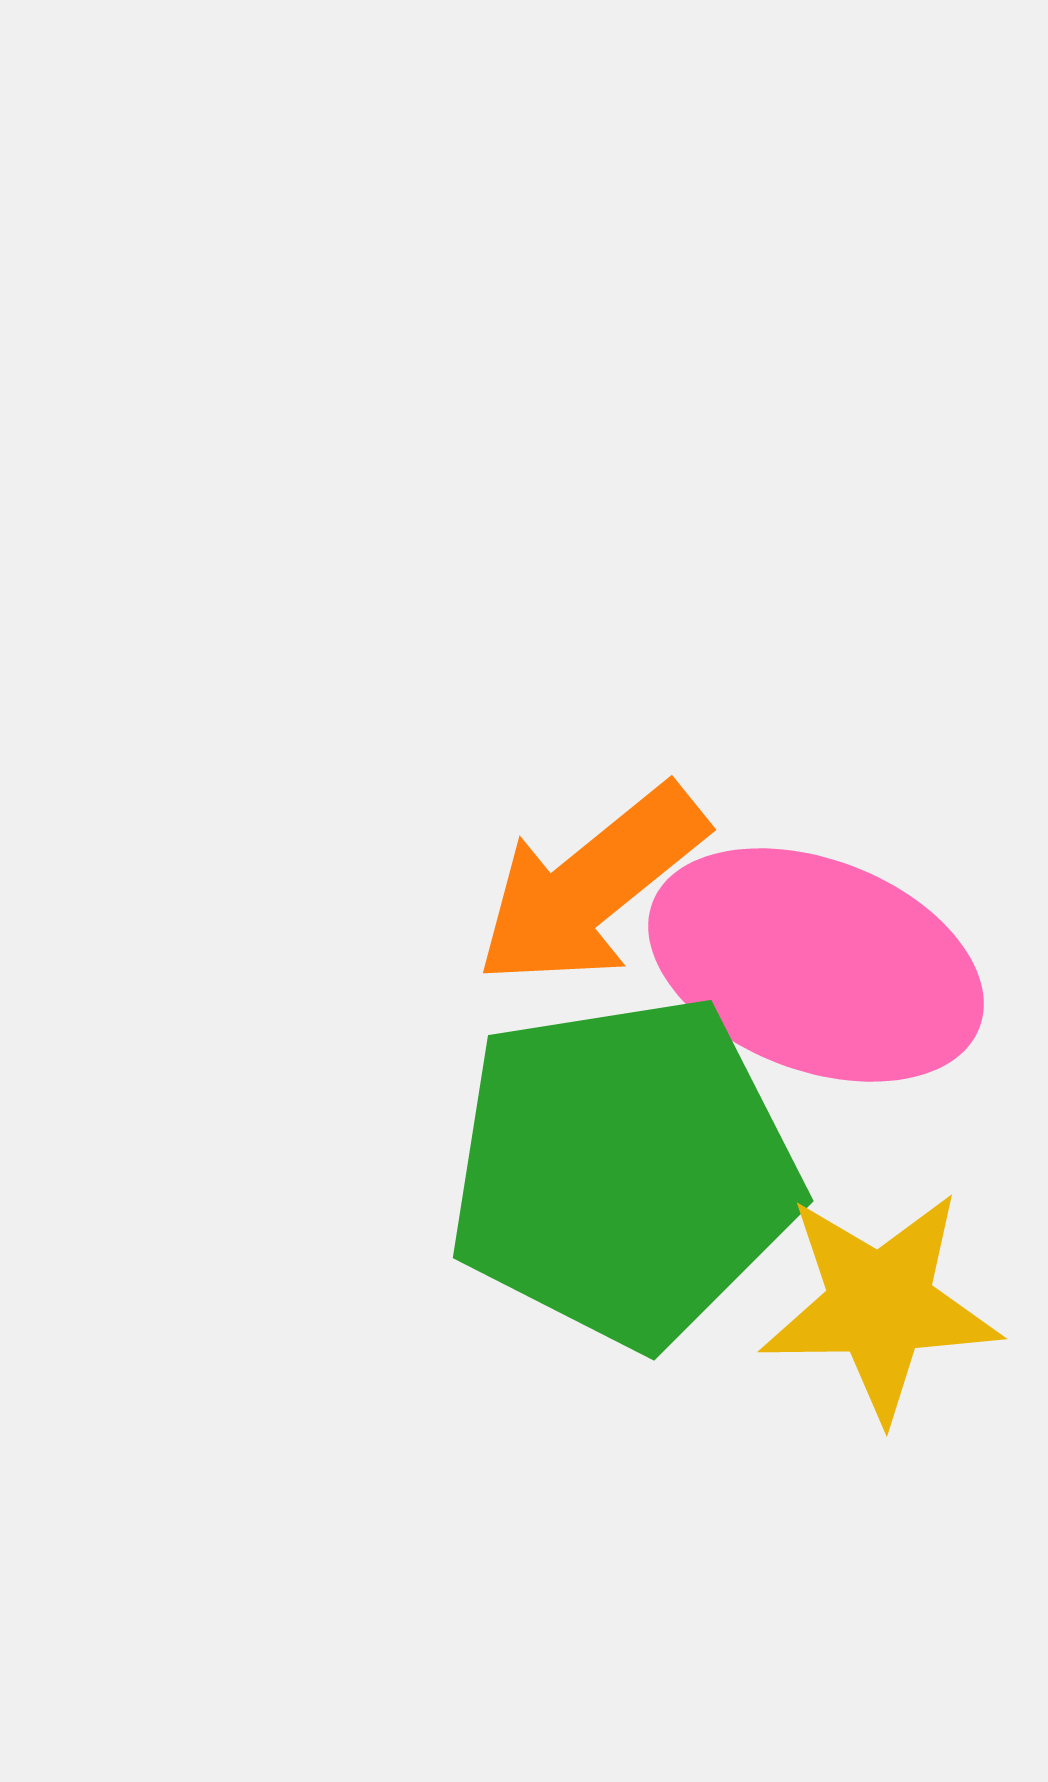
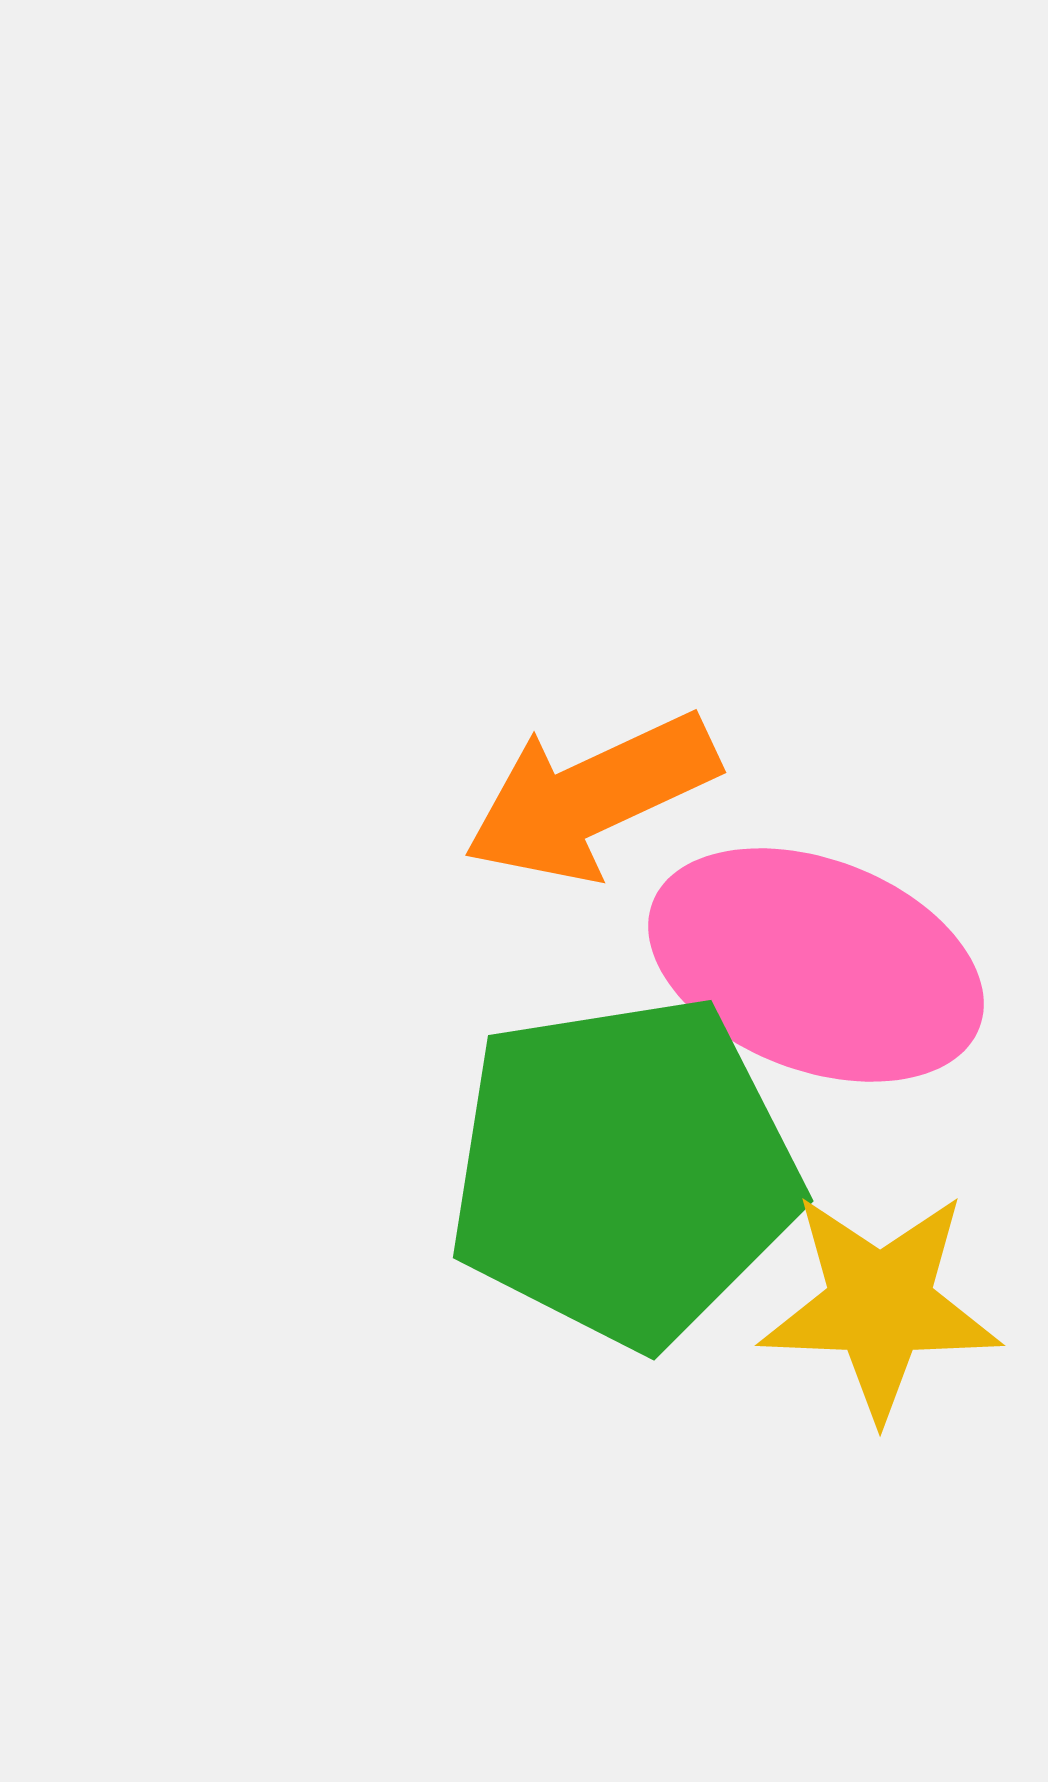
orange arrow: moved 89 px up; rotated 14 degrees clockwise
yellow star: rotated 3 degrees clockwise
